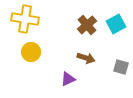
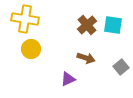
cyan square: moved 3 px left, 1 px down; rotated 36 degrees clockwise
yellow circle: moved 3 px up
gray square: rotated 35 degrees clockwise
